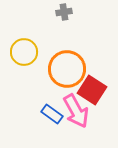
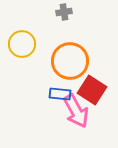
yellow circle: moved 2 px left, 8 px up
orange circle: moved 3 px right, 8 px up
blue rectangle: moved 8 px right, 20 px up; rotated 30 degrees counterclockwise
